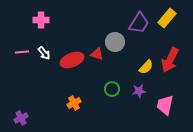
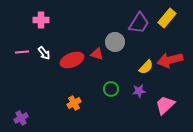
red arrow: rotated 50 degrees clockwise
green circle: moved 1 px left
pink trapezoid: rotated 35 degrees clockwise
